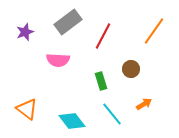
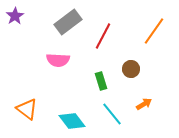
purple star: moved 10 px left, 16 px up; rotated 12 degrees counterclockwise
